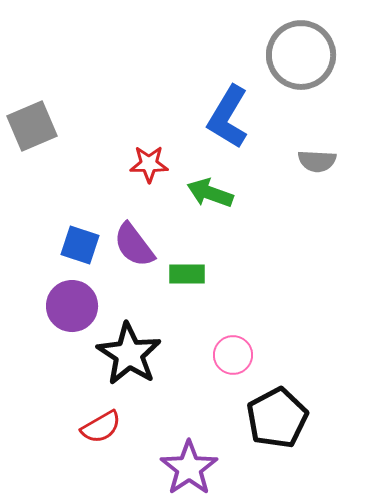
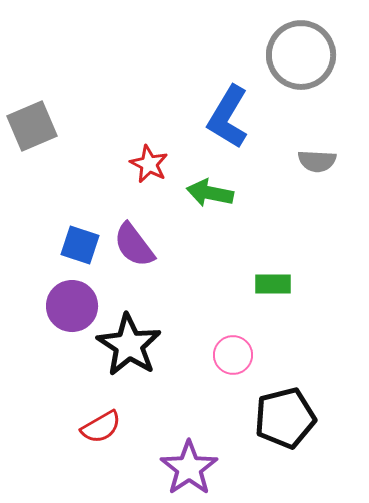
red star: rotated 27 degrees clockwise
green arrow: rotated 9 degrees counterclockwise
green rectangle: moved 86 px right, 10 px down
black star: moved 9 px up
black pentagon: moved 8 px right; rotated 14 degrees clockwise
